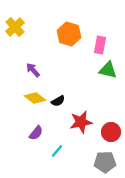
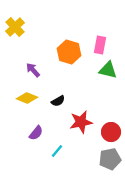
orange hexagon: moved 18 px down
yellow diamond: moved 8 px left; rotated 15 degrees counterclockwise
gray pentagon: moved 5 px right, 3 px up; rotated 10 degrees counterclockwise
